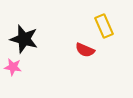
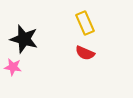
yellow rectangle: moved 19 px left, 3 px up
red semicircle: moved 3 px down
